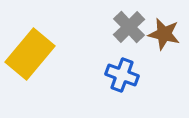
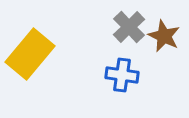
brown star: moved 2 px down; rotated 12 degrees clockwise
blue cross: rotated 12 degrees counterclockwise
